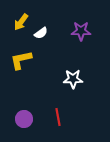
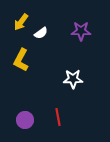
yellow L-shape: rotated 50 degrees counterclockwise
purple circle: moved 1 px right, 1 px down
